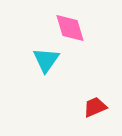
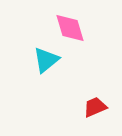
cyan triangle: rotated 16 degrees clockwise
